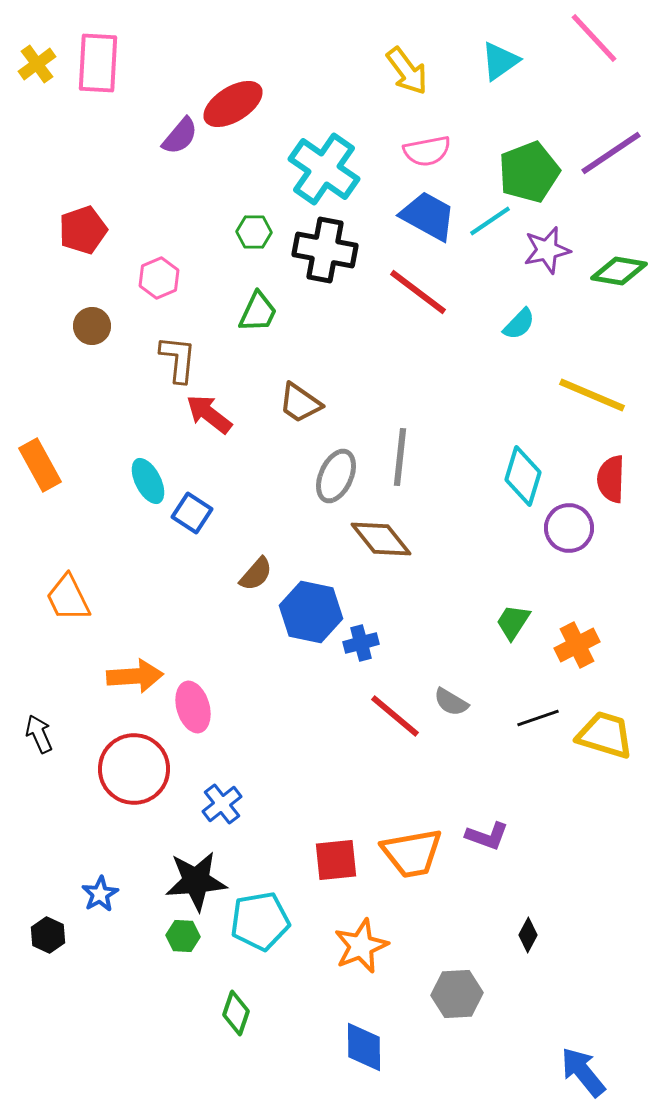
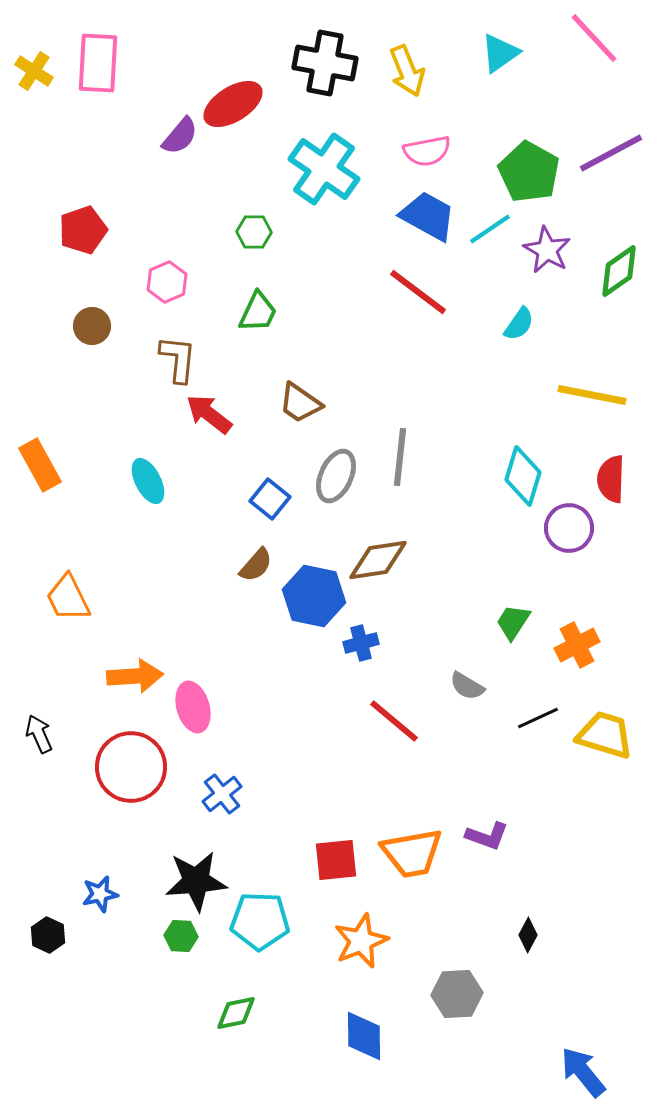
cyan triangle at (500, 61): moved 8 px up
yellow cross at (37, 64): moved 3 px left, 7 px down; rotated 21 degrees counterclockwise
yellow arrow at (407, 71): rotated 15 degrees clockwise
purple line at (611, 153): rotated 6 degrees clockwise
green pentagon at (529, 172): rotated 22 degrees counterclockwise
cyan line at (490, 221): moved 8 px down
black cross at (325, 250): moved 187 px up
purple star at (547, 250): rotated 30 degrees counterclockwise
green diamond at (619, 271): rotated 44 degrees counterclockwise
pink hexagon at (159, 278): moved 8 px right, 4 px down
cyan semicircle at (519, 324): rotated 9 degrees counterclockwise
yellow line at (592, 395): rotated 12 degrees counterclockwise
blue square at (192, 513): moved 78 px right, 14 px up; rotated 6 degrees clockwise
brown diamond at (381, 539): moved 3 px left, 21 px down; rotated 60 degrees counterclockwise
brown semicircle at (256, 574): moved 9 px up
blue hexagon at (311, 612): moved 3 px right, 16 px up
gray semicircle at (451, 702): moved 16 px right, 16 px up
red line at (395, 716): moved 1 px left, 5 px down
black line at (538, 718): rotated 6 degrees counterclockwise
red circle at (134, 769): moved 3 px left, 2 px up
blue cross at (222, 804): moved 10 px up
blue star at (100, 894): rotated 18 degrees clockwise
cyan pentagon at (260, 921): rotated 12 degrees clockwise
green hexagon at (183, 936): moved 2 px left
orange star at (361, 946): moved 5 px up
green diamond at (236, 1013): rotated 60 degrees clockwise
blue diamond at (364, 1047): moved 11 px up
